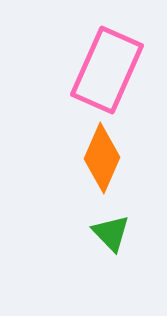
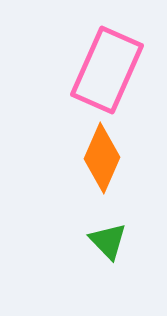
green triangle: moved 3 px left, 8 px down
